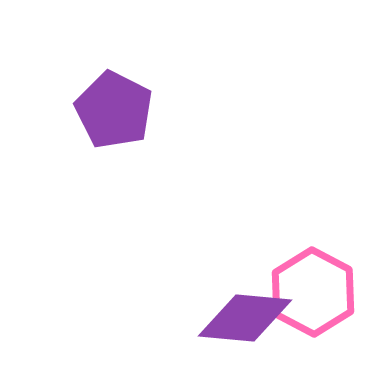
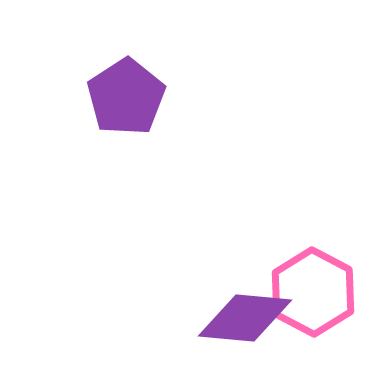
purple pentagon: moved 12 px right, 13 px up; rotated 12 degrees clockwise
